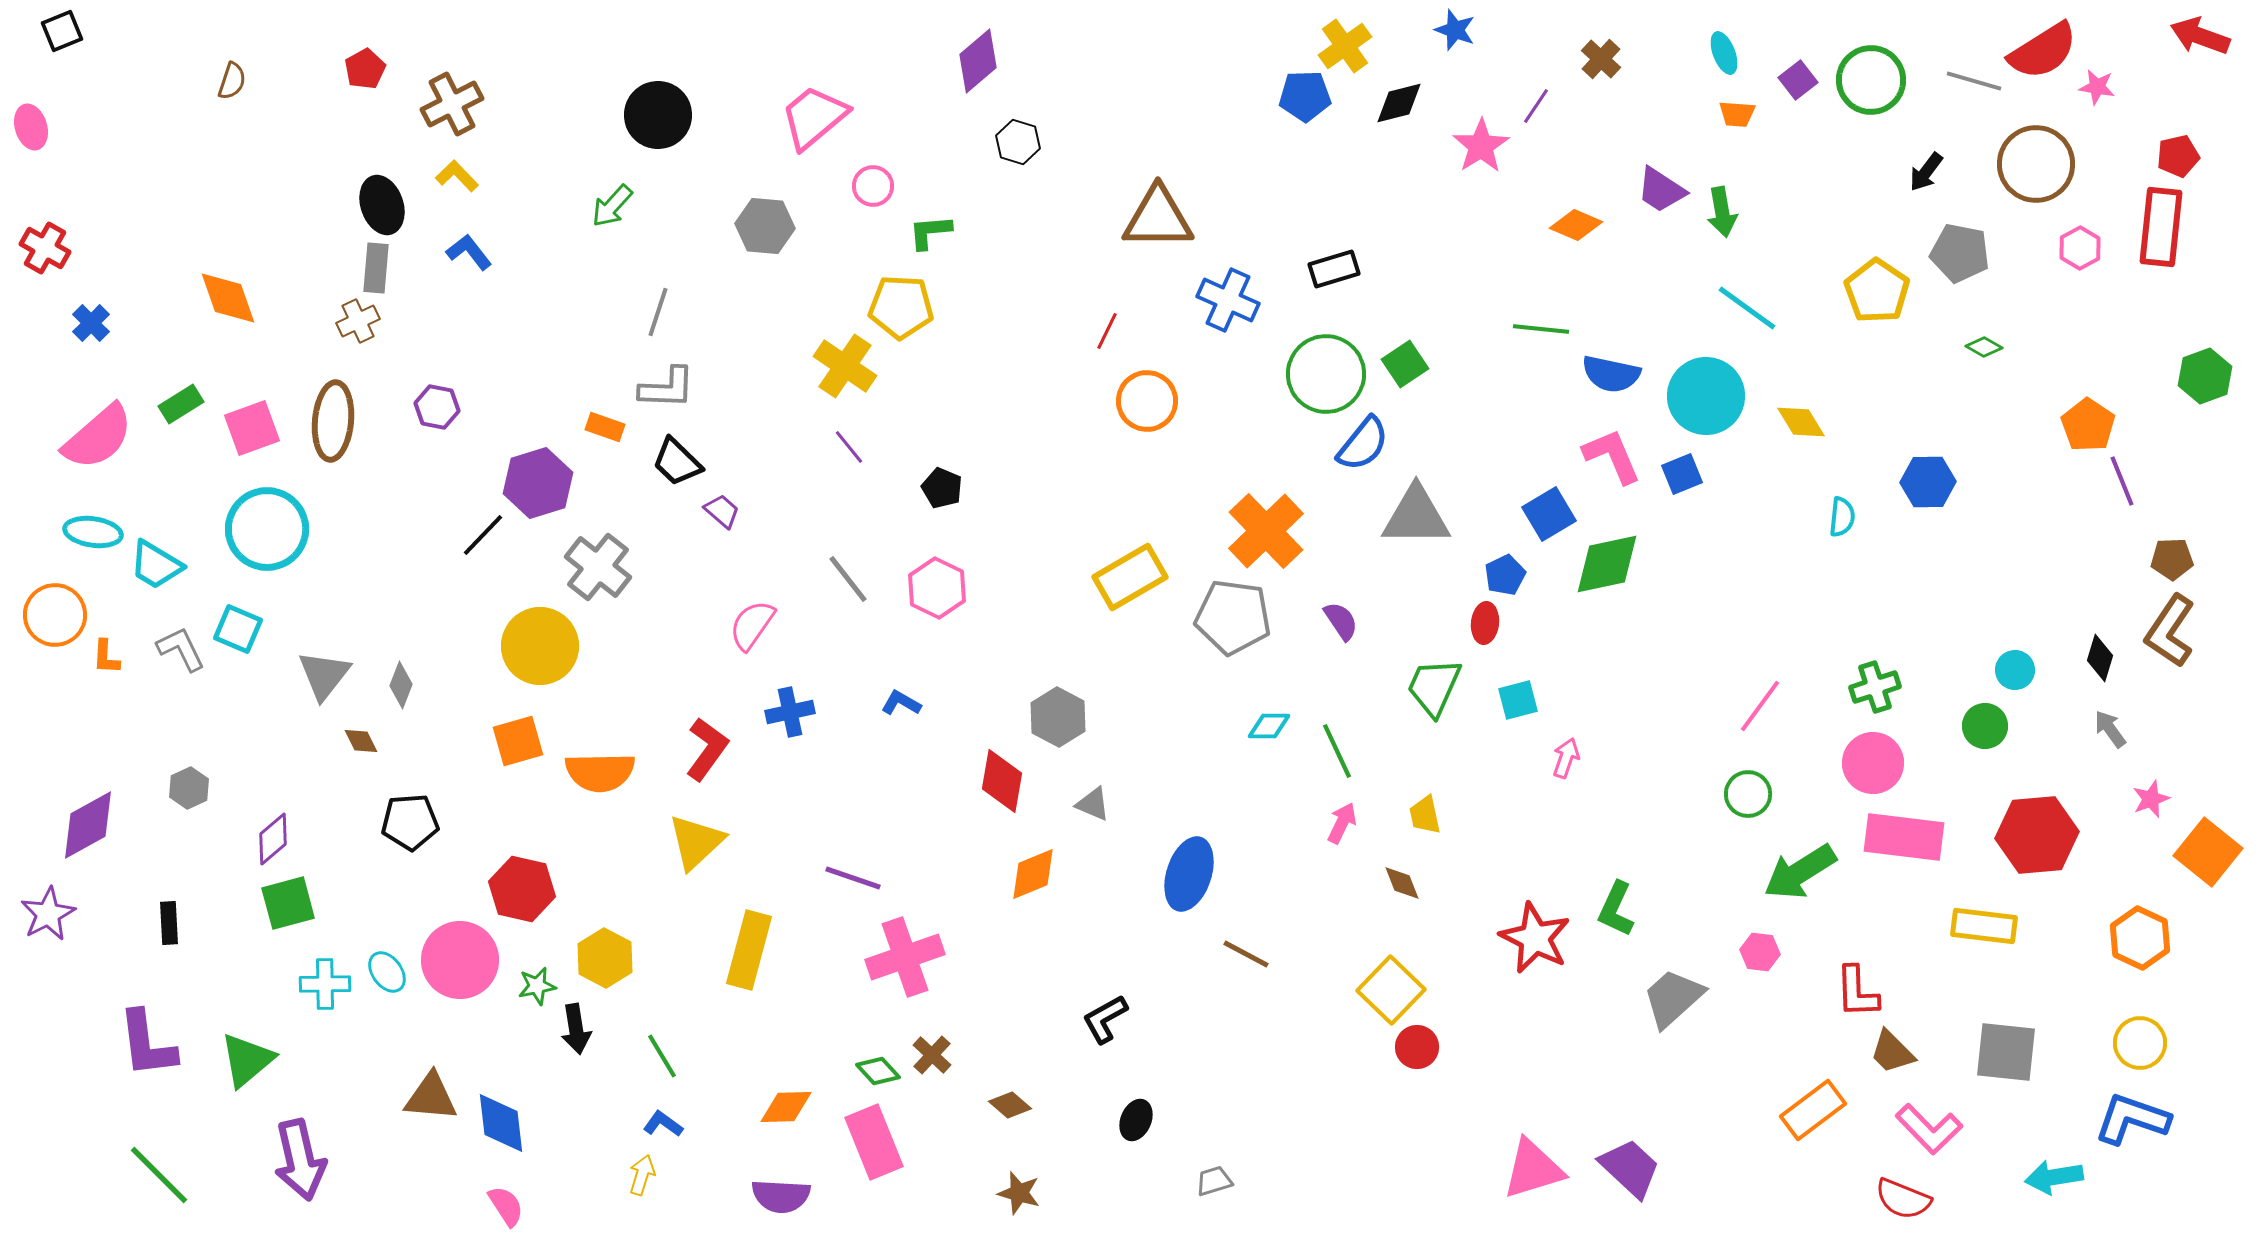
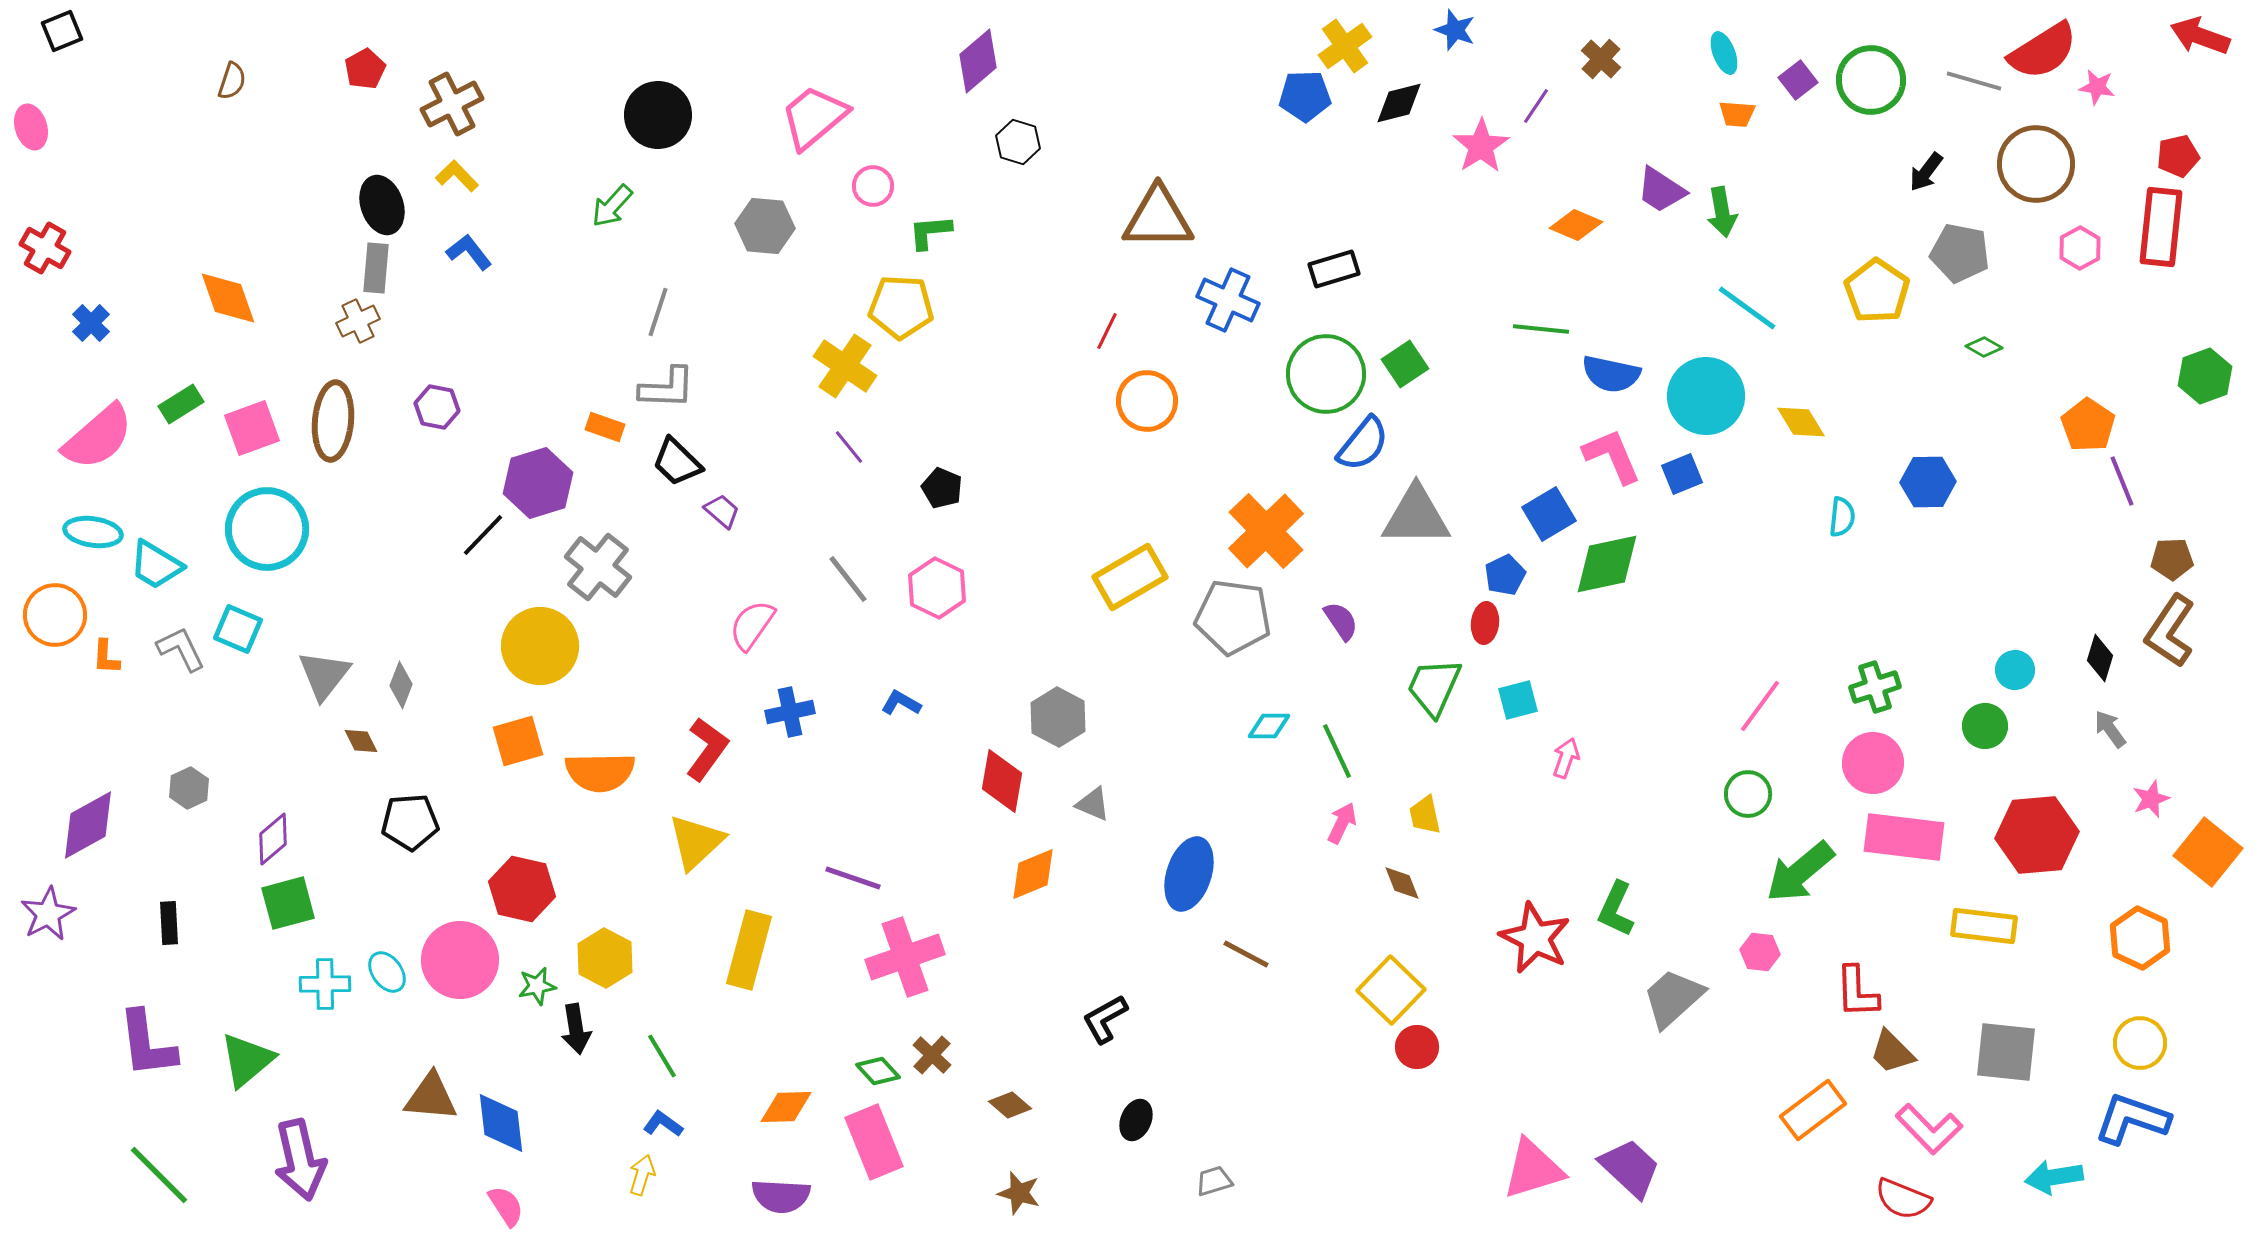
green arrow at (1800, 872): rotated 8 degrees counterclockwise
